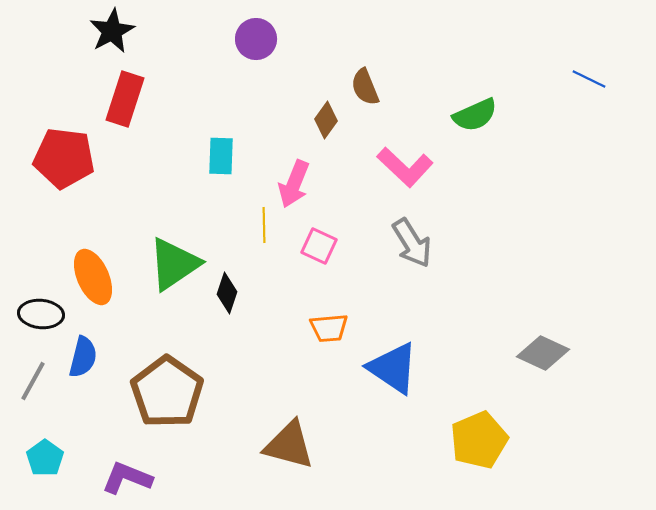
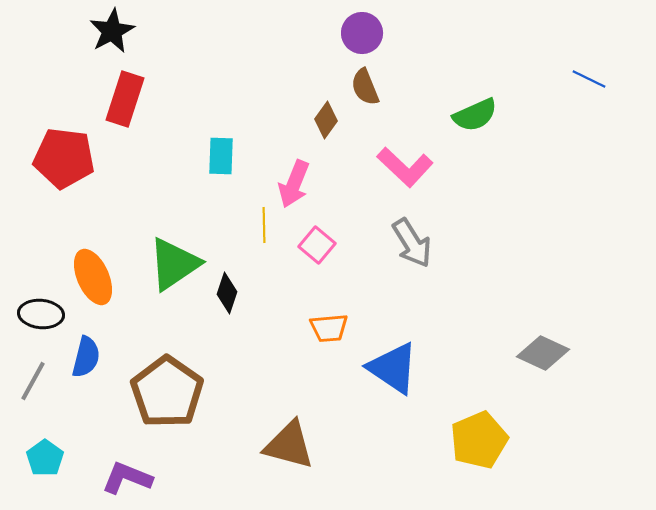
purple circle: moved 106 px right, 6 px up
pink square: moved 2 px left, 1 px up; rotated 15 degrees clockwise
blue semicircle: moved 3 px right
